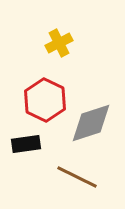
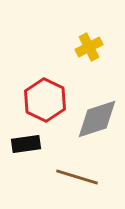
yellow cross: moved 30 px right, 4 px down
gray diamond: moved 6 px right, 4 px up
brown line: rotated 9 degrees counterclockwise
